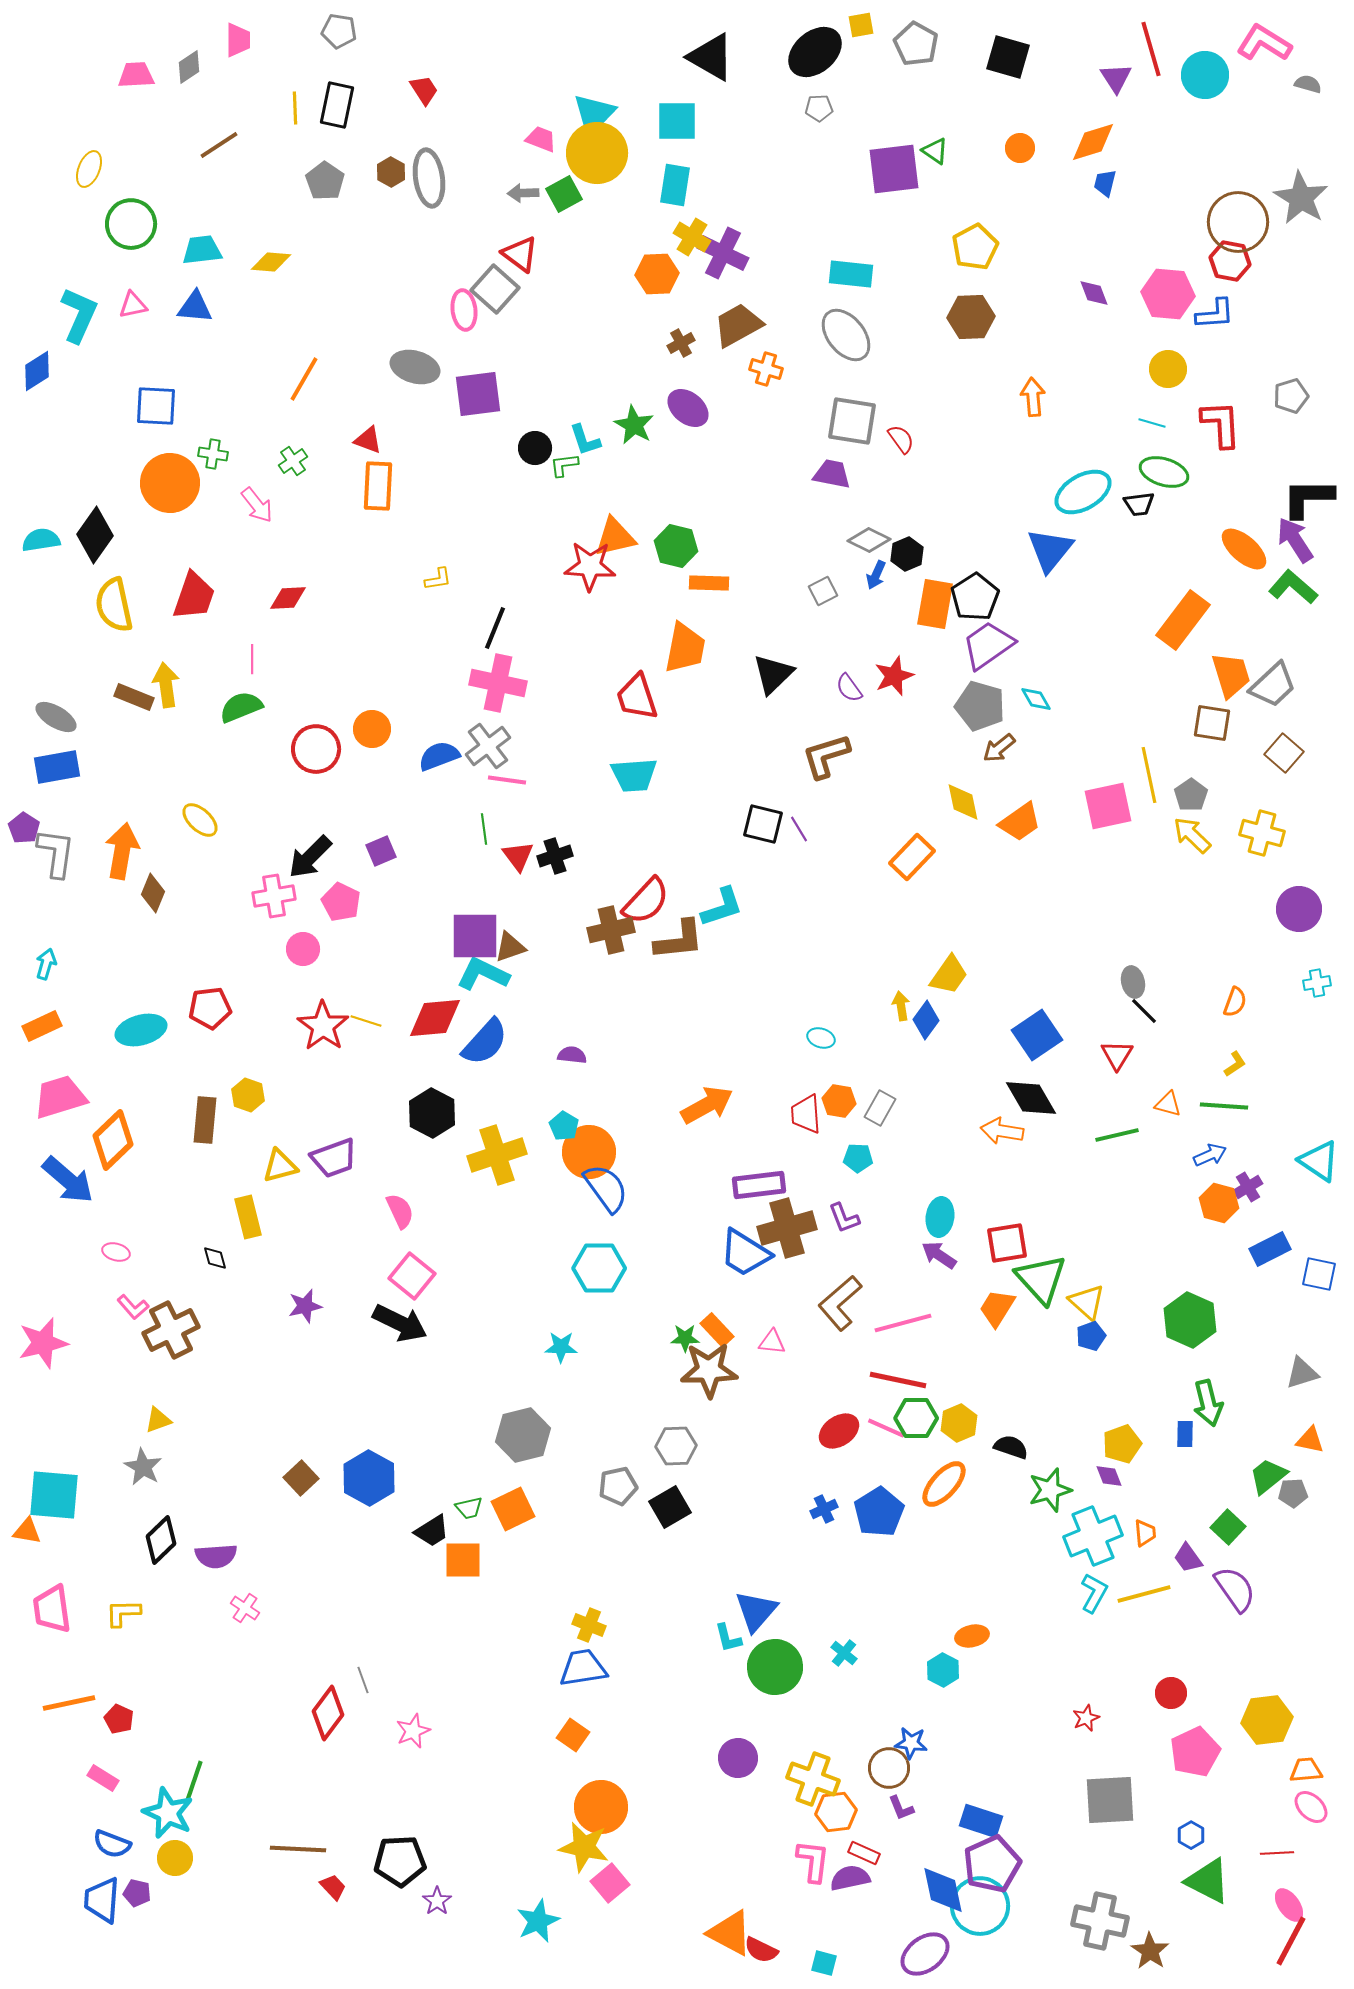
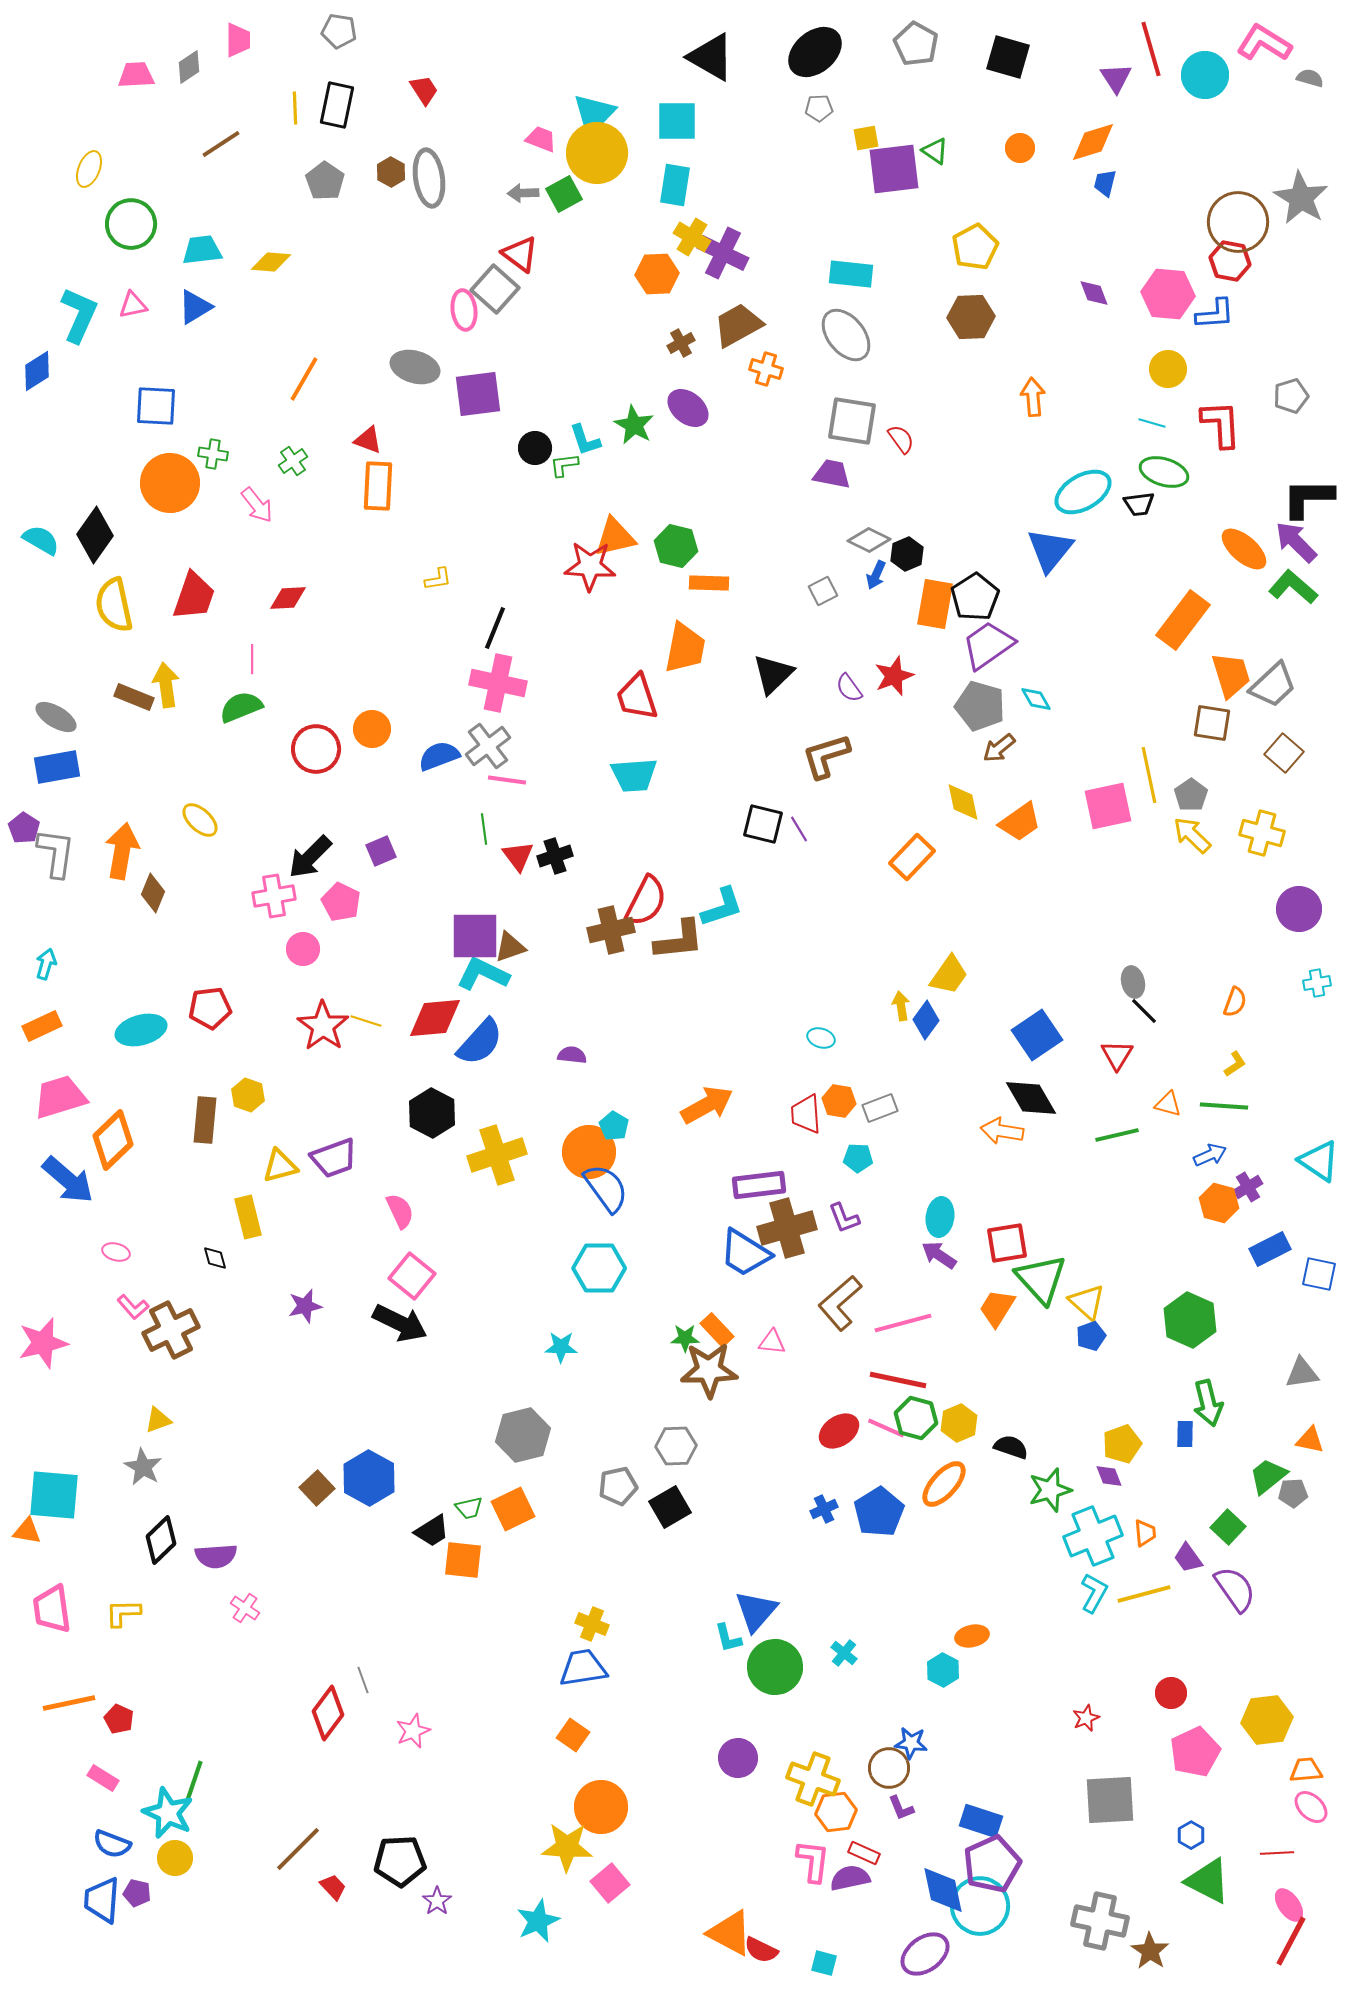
yellow square at (861, 25): moved 5 px right, 113 px down
gray semicircle at (1308, 84): moved 2 px right, 6 px up
brown line at (219, 145): moved 2 px right, 1 px up
blue triangle at (195, 307): rotated 36 degrees counterclockwise
cyan semicircle at (41, 540): rotated 39 degrees clockwise
purple arrow at (1295, 540): moved 1 px right, 2 px down; rotated 12 degrees counterclockwise
red semicircle at (646, 901): rotated 16 degrees counterclockwise
blue semicircle at (485, 1042): moved 5 px left
gray rectangle at (880, 1108): rotated 40 degrees clockwise
cyan pentagon at (564, 1126): moved 50 px right
gray triangle at (1302, 1373): rotated 9 degrees clockwise
green hexagon at (916, 1418): rotated 15 degrees clockwise
brown square at (301, 1478): moved 16 px right, 10 px down
orange square at (463, 1560): rotated 6 degrees clockwise
yellow cross at (589, 1625): moved 3 px right, 1 px up
yellow star at (584, 1847): moved 17 px left; rotated 9 degrees counterclockwise
brown line at (298, 1849): rotated 48 degrees counterclockwise
